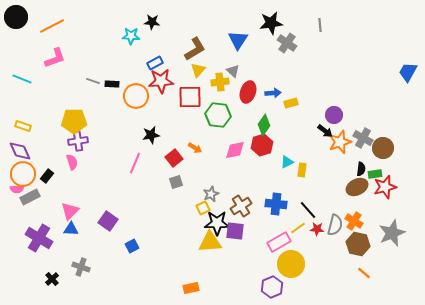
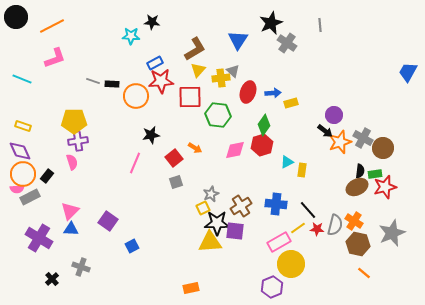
black star at (271, 23): rotated 15 degrees counterclockwise
yellow cross at (220, 82): moved 1 px right, 4 px up
black semicircle at (361, 169): moved 1 px left, 2 px down
